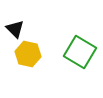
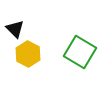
yellow hexagon: rotated 15 degrees clockwise
